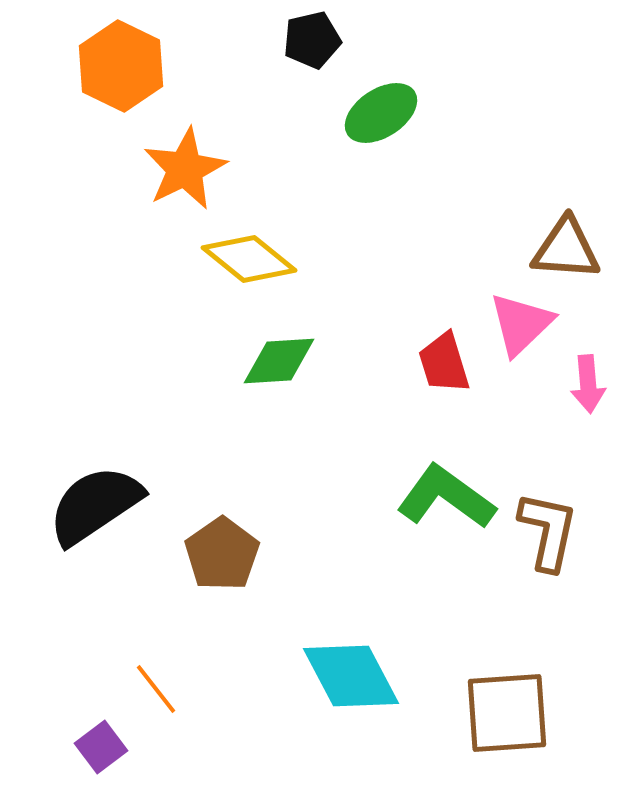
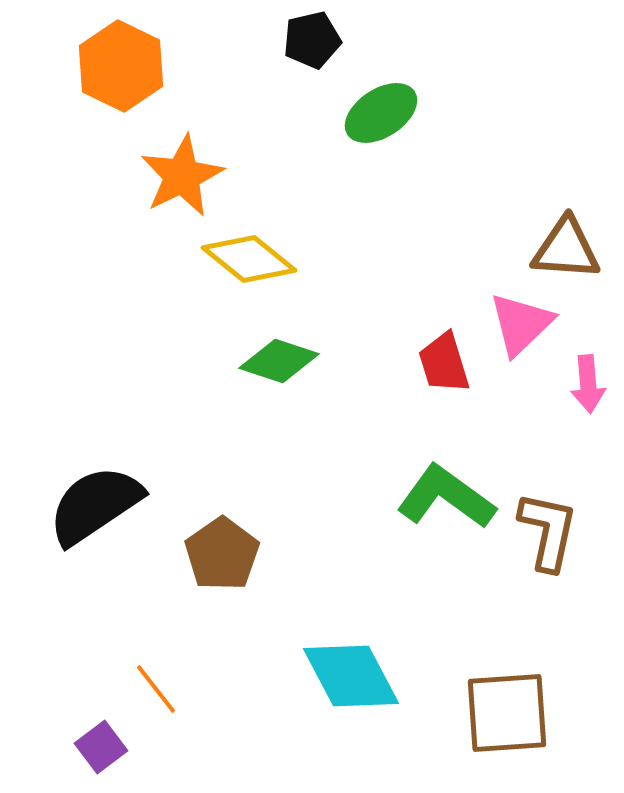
orange star: moved 3 px left, 7 px down
green diamond: rotated 22 degrees clockwise
